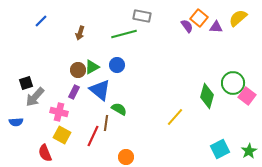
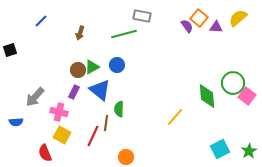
black square: moved 16 px left, 33 px up
green diamond: rotated 20 degrees counterclockwise
green semicircle: rotated 119 degrees counterclockwise
